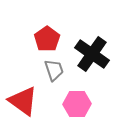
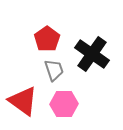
pink hexagon: moved 13 px left
